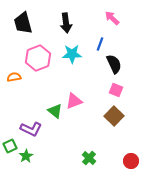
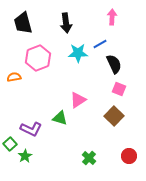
pink arrow: moved 1 px up; rotated 49 degrees clockwise
blue line: rotated 40 degrees clockwise
cyan star: moved 6 px right, 1 px up
pink square: moved 3 px right, 1 px up
pink triangle: moved 4 px right, 1 px up; rotated 12 degrees counterclockwise
green triangle: moved 5 px right, 7 px down; rotated 21 degrees counterclockwise
green square: moved 2 px up; rotated 16 degrees counterclockwise
green star: moved 1 px left
red circle: moved 2 px left, 5 px up
